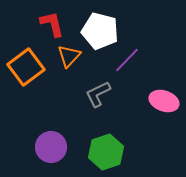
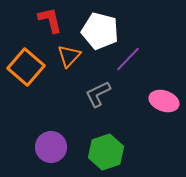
red L-shape: moved 2 px left, 4 px up
purple line: moved 1 px right, 1 px up
orange square: rotated 12 degrees counterclockwise
